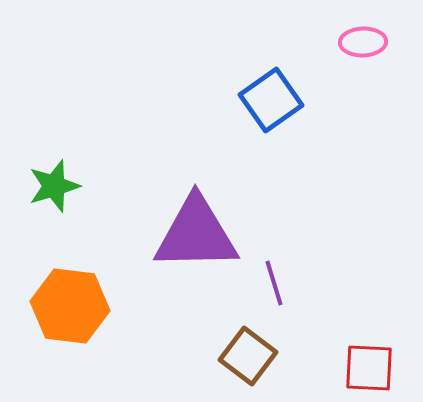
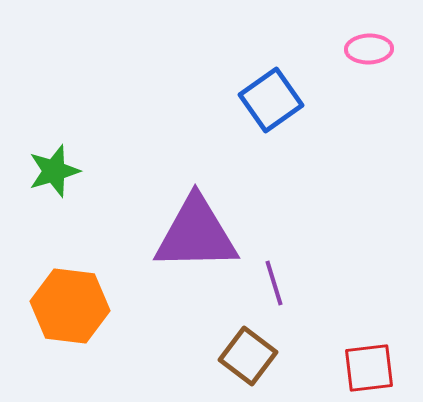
pink ellipse: moved 6 px right, 7 px down
green star: moved 15 px up
red square: rotated 10 degrees counterclockwise
